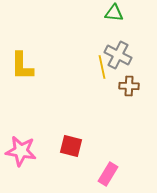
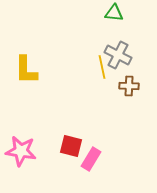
yellow L-shape: moved 4 px right, 4 px down
pink rectangle: moved 17 px left, 15 px up
